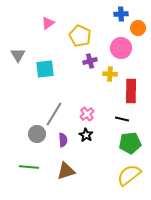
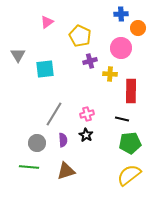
pink triangle: moved 1 px left, 1 px up
pink cross: rotated 24 degrees clockwise
gray circle: moved 9 px down
